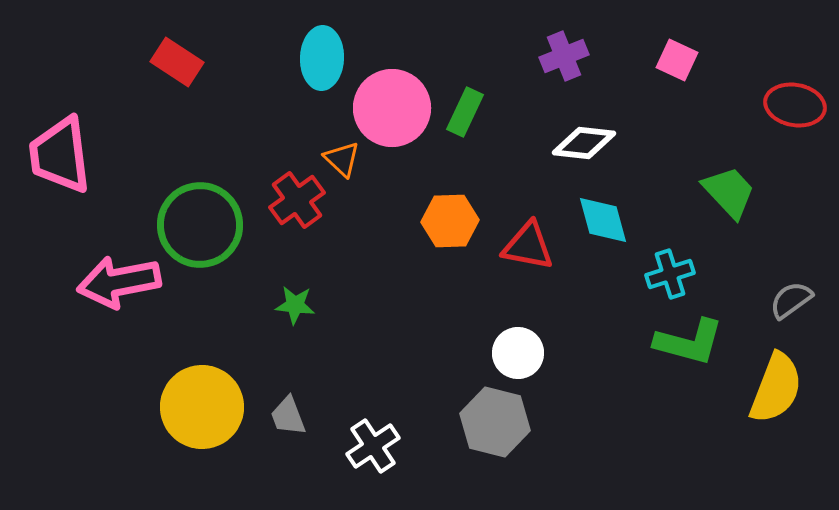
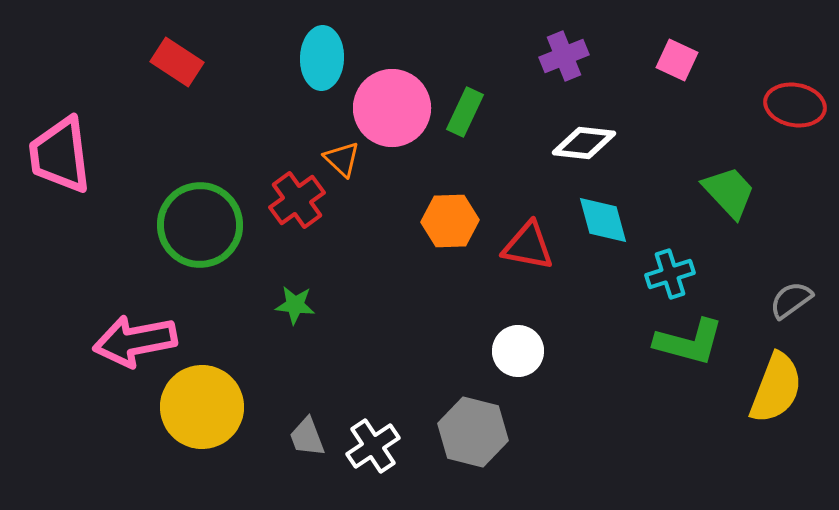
pink arrow: moved 16 px right, 59 px down
white circle: moved 2 px up
gray trapezoid: moved 19 px right, 21 px down
gray hexagon: moved 22 px left, 10 px down
